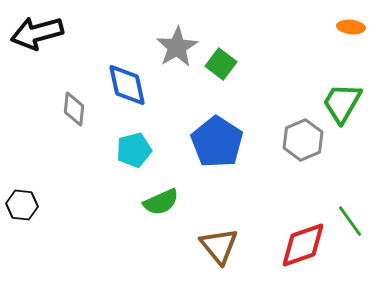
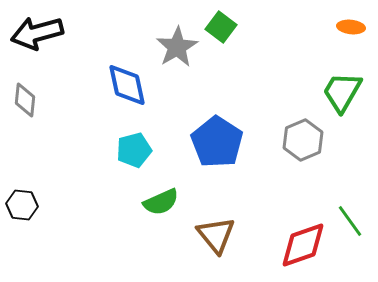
green square: moved 37 px up
green trapezoid: moved 11 px up
gray diamond: moved 49 px left, 9 px up
brown triangle: moved 3 px left, 11 px up
